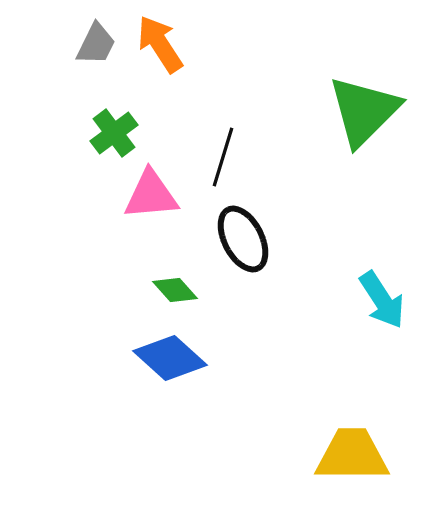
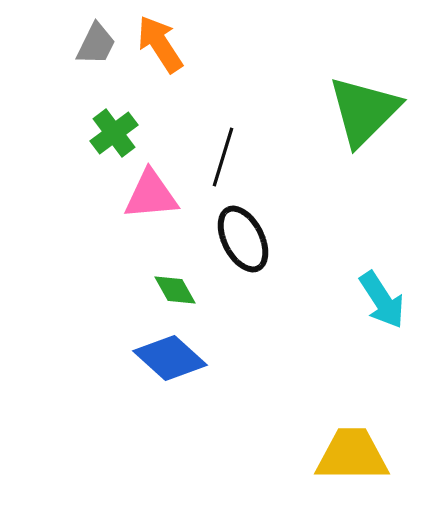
green diamond: rotated 12 degrees clockwise
